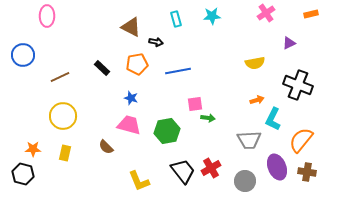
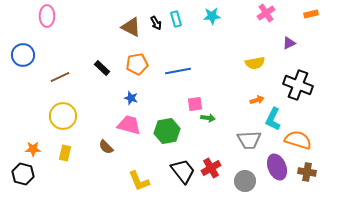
black arrow: moved 19 px up; rotated 48 degrees clockwise
orange semicircle: moved 3 px left; rotated 68 degrees clockwise
